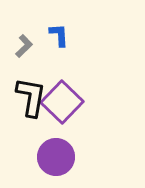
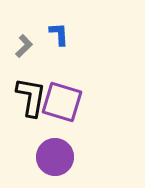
blue L-shape: moved 1 px up
purple square: rotated 27 degrees counterclockwise
purple circle: moved 1 px left
